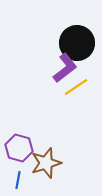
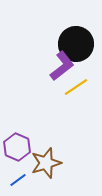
black circle: moved 1 px left, 1 px down
purple L-shape: moved 3 px left, 2 px up
purple hexagon: moved 2 px left, 1 px up; rotated 8 degrees clockwise
blue line: rotated 42 degrees clockwise
